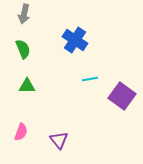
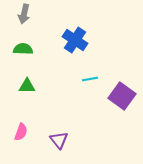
green semicircle: rotated 66 degrees counterclockwise
